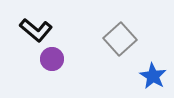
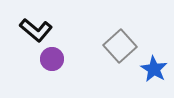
gray square: moved 7 px down
blue star: moved 1 px right, 7 px up
